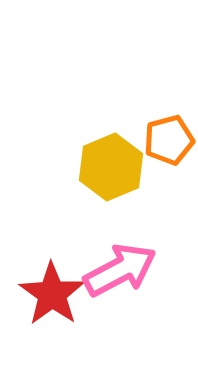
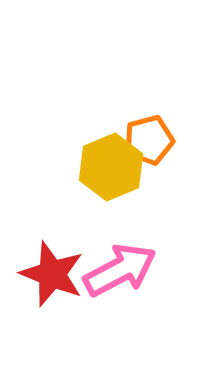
orange pentagon: moved 20 px left
red star: moved 20 px up; rotated 14 degrees counterclockwise
